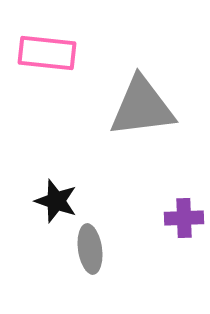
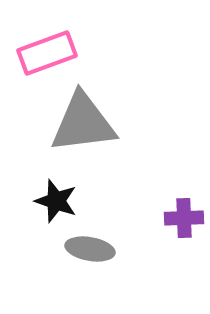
pink rectangle: rotated 26 degrees counterclockwise
gray triangle: moved 59 px left, 16 px down
gray ellipse: rotated 72 degrees counterclockwise
